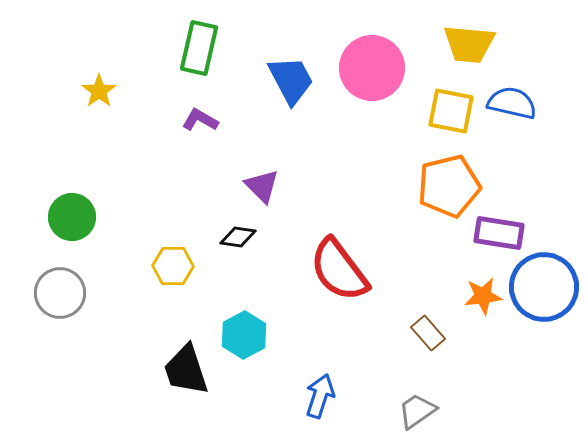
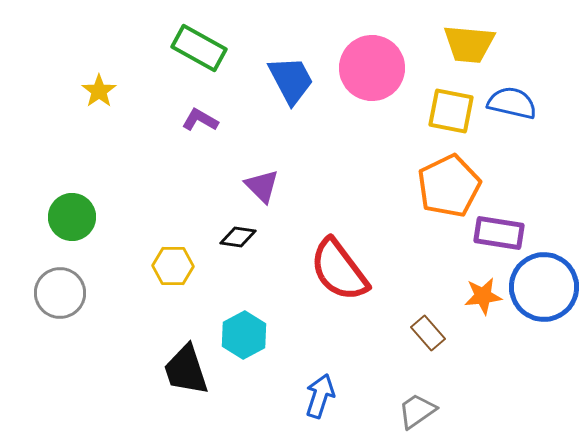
green rectangle: rotated 74 degrees counterclockwise
orange pentagon: rotated 12 degrees counterclockwise
